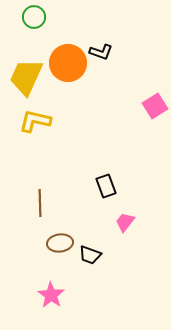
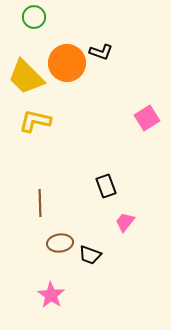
orange circle: moved 1 px left
yellow trapezoid: rotated 69 degrees counterclockwise
pink square: moved 8 px left, 12 px down
